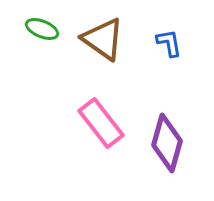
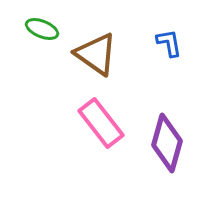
brown triangle: moved 7 px left, 15 px down
